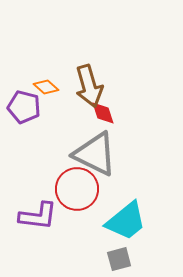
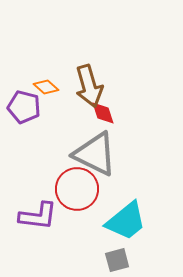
gray square: moved 2 px left, 1 px down
